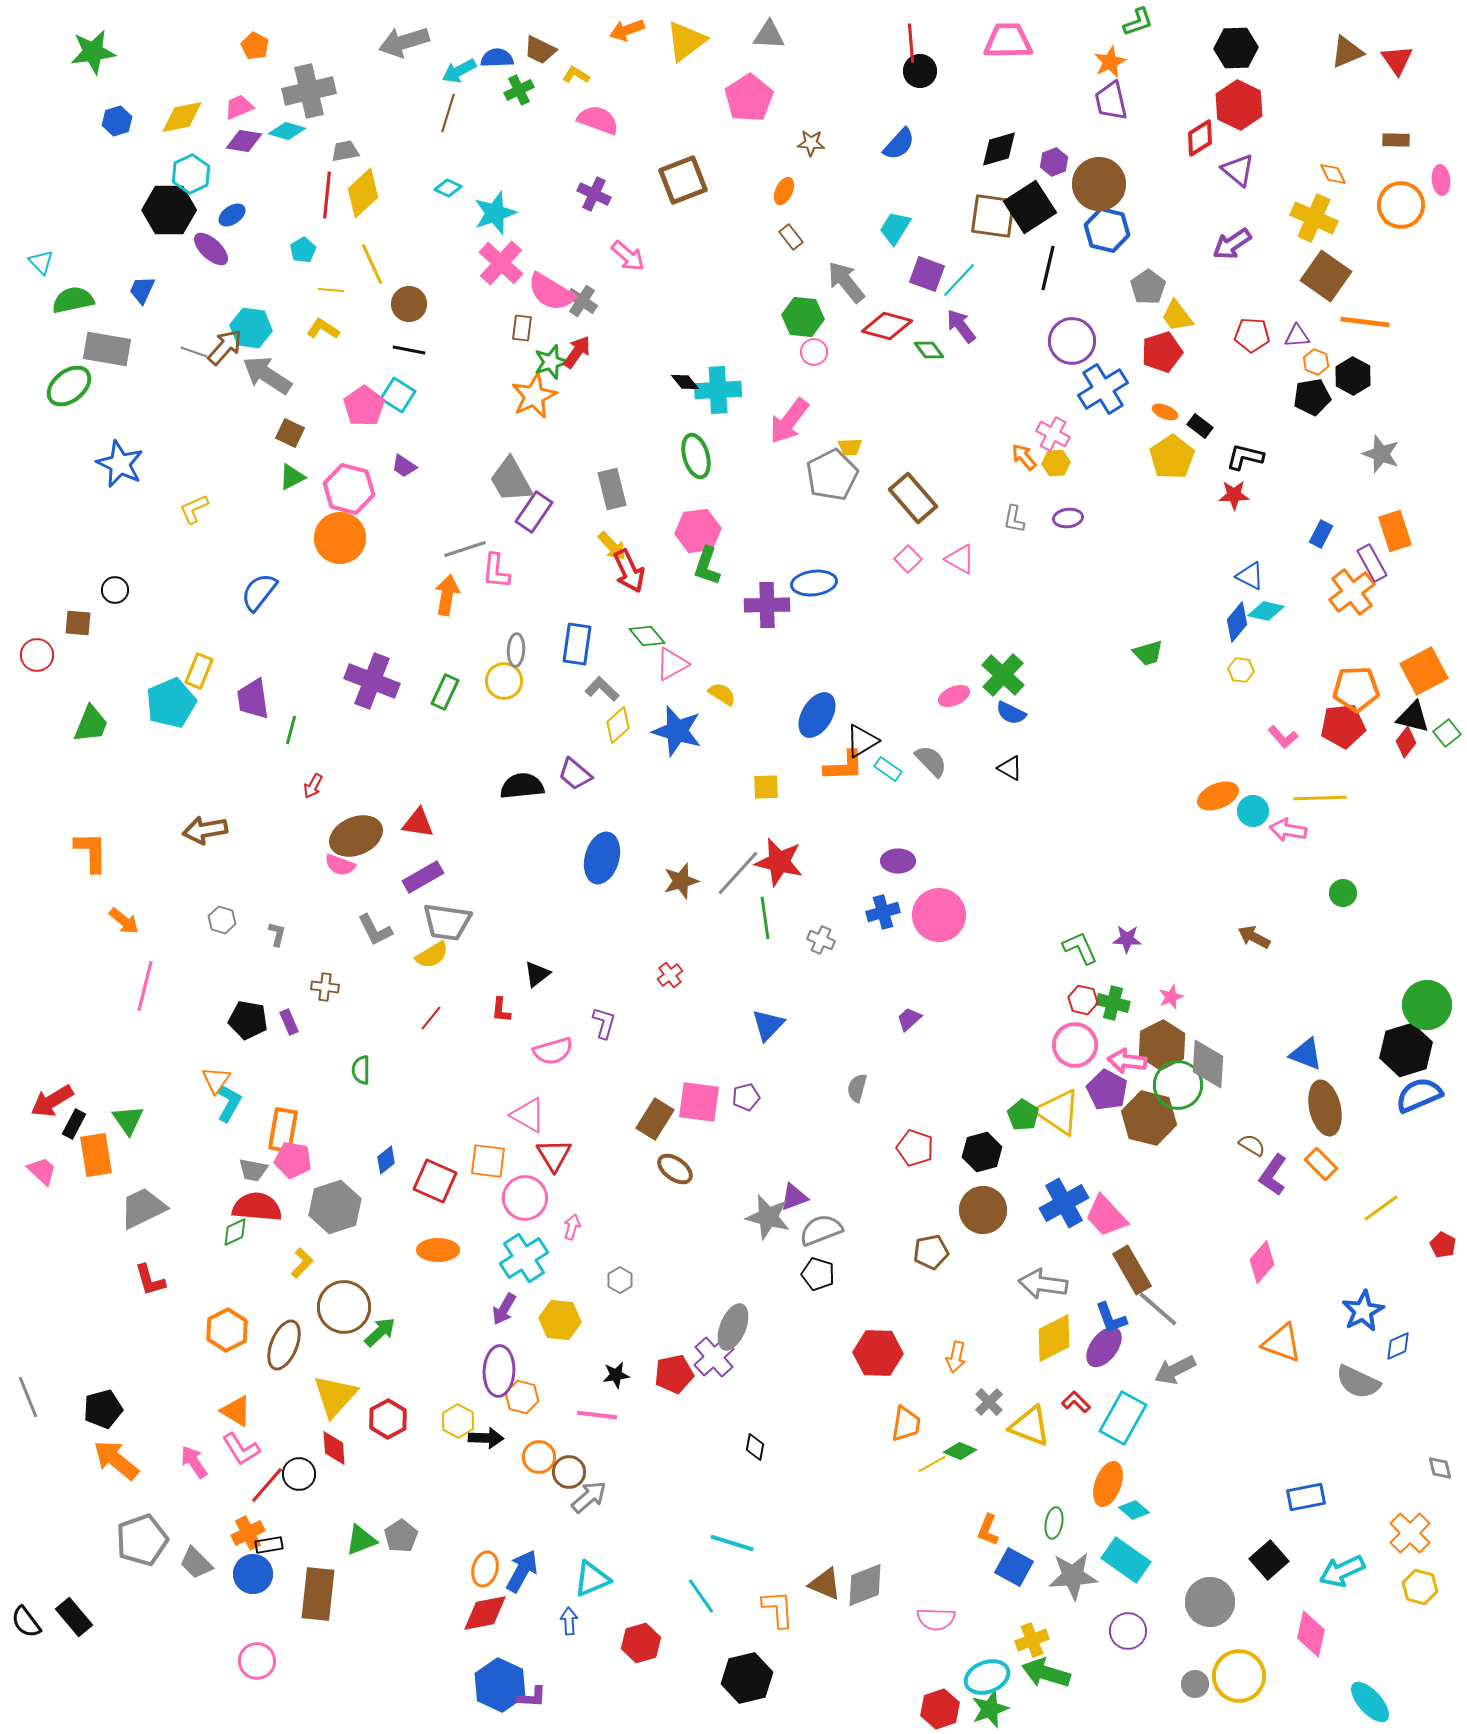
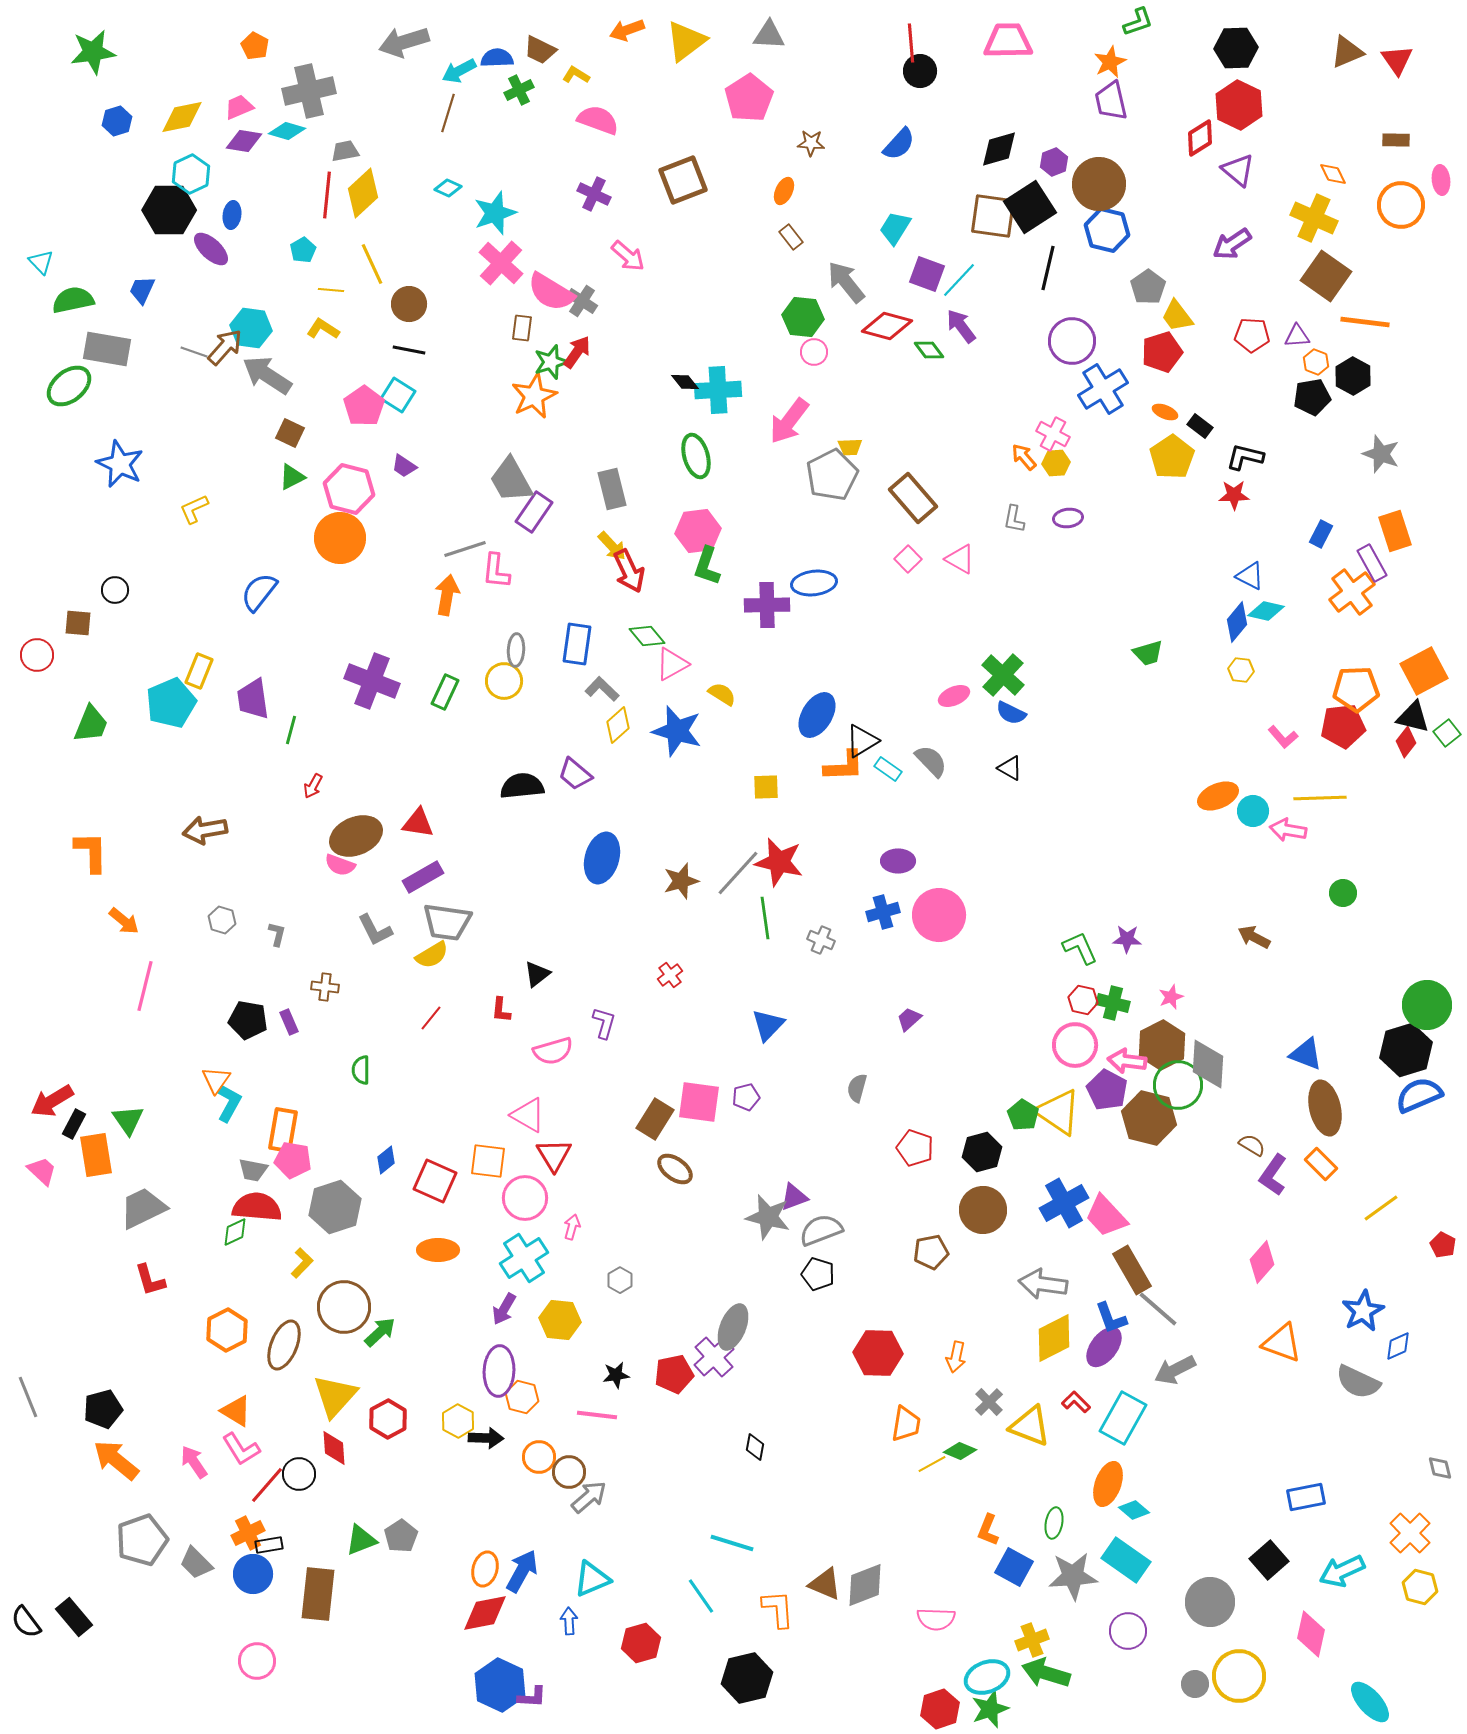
blue ellipse at (232, 215): rotated 48 degrees counterclockwise
